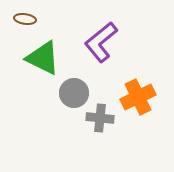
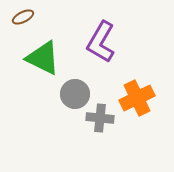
brown ellipse: moved 2 px left, 2 px up; rotated 35 degrees counterclockwise
purple L-shape: rotated 21 degrees counterclockwise
gray circle: moved 1 px right, 1 px down
orange cross: moved 1 px left, 1 px down
